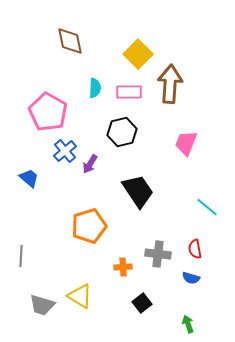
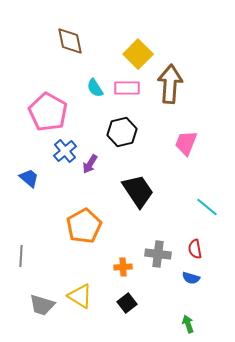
cyan semicircle: rotated 144 degrees clockwise
pink rectangle: moved 2 px left, 4 px up
orange pentagon: moved 5 px left; rotated 12 degrees counterclockwise
black square: moved 15 px left
